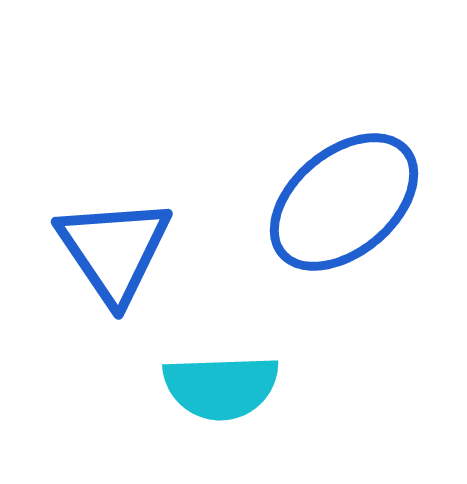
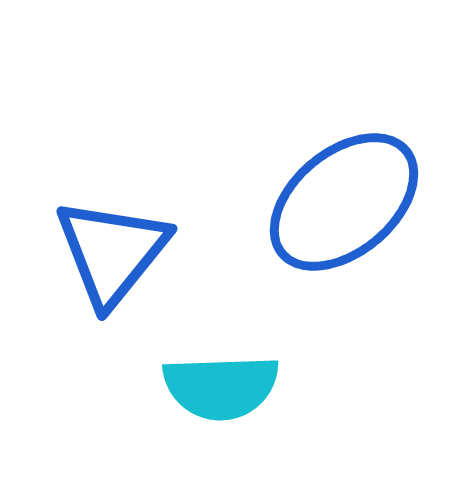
blue triangle: moved 2 px left, 2 px down; rotated 13 degrees clockwise
